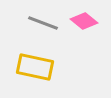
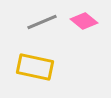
gray line: moved 1 px left, 1 px up; rotated 44 degrees counterclockwise
